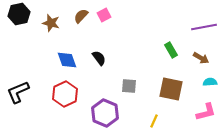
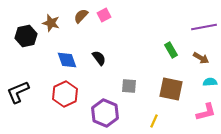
black hexagon: moved 7 px right, 22 px down
